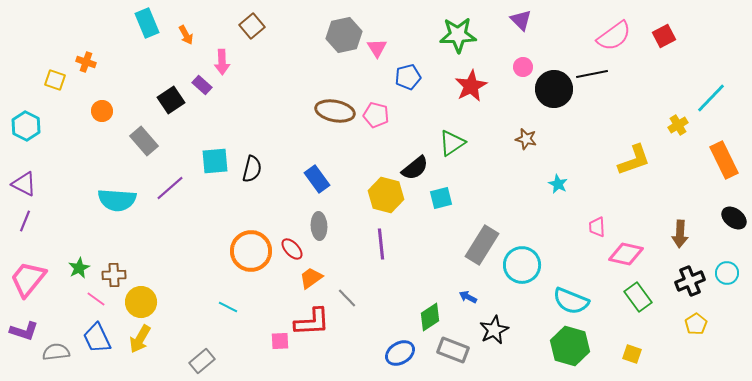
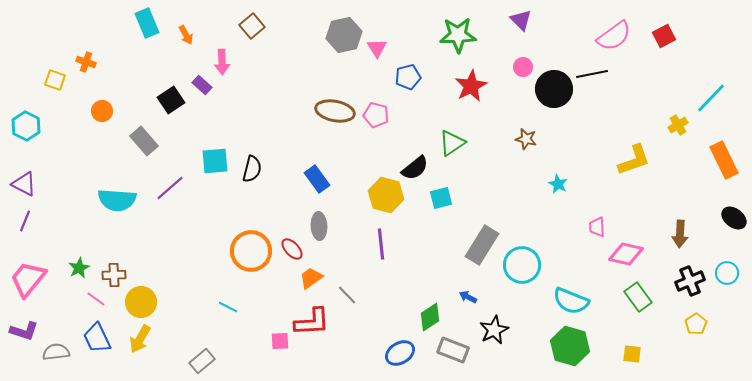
gray line at (347, 298): moved 3 px up
yellow square at (632, 354): rotated 12 degrees counterclockwise
